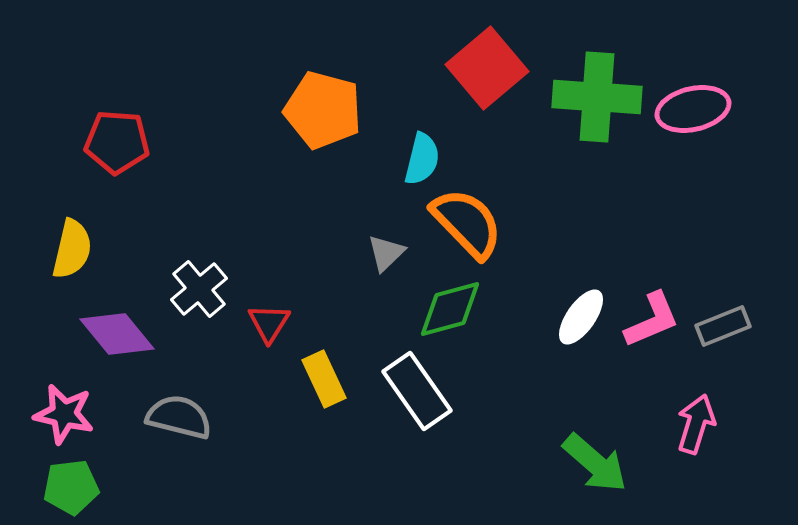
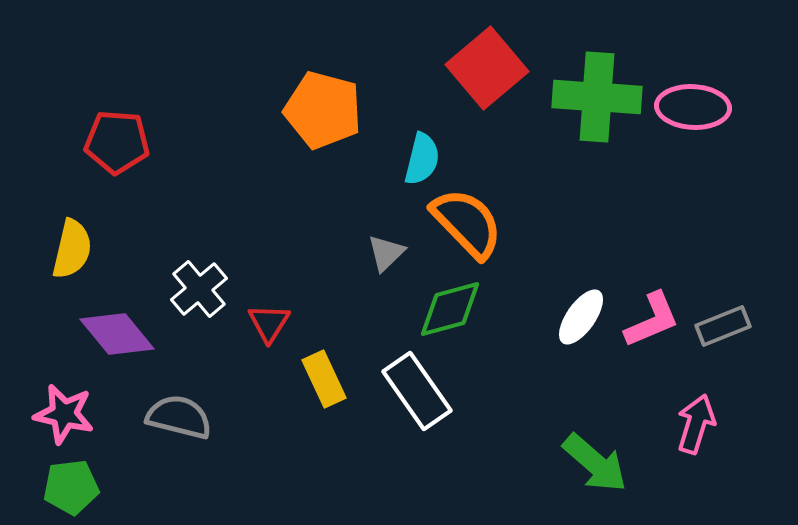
pink ellipse: moved 2 px up; rotated 16 degrees clockwise
